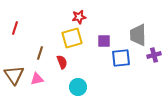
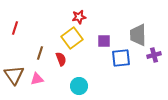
yellow square: rotated 20 degrees counterclockwise
red semicircle: moved 1 px left, 3 px up
cyan circle: moved 1 px right, 1 px up
